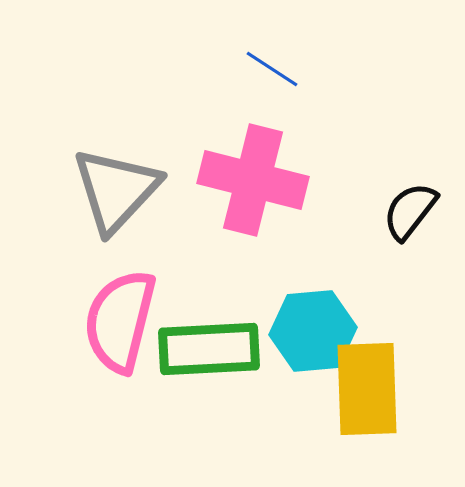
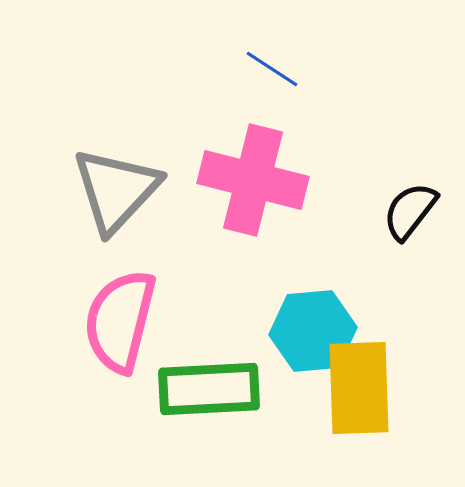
green rectangle: moved 40 px down
yellow rectangle: moved 8 px left, 1 px up
